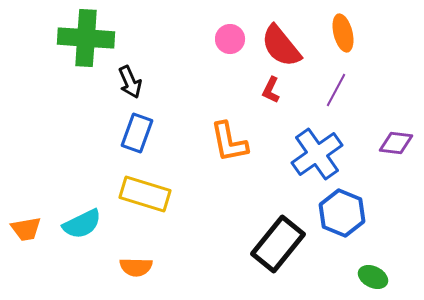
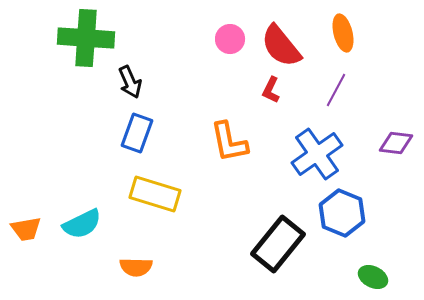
yellow rectangle: moved 10 px right
